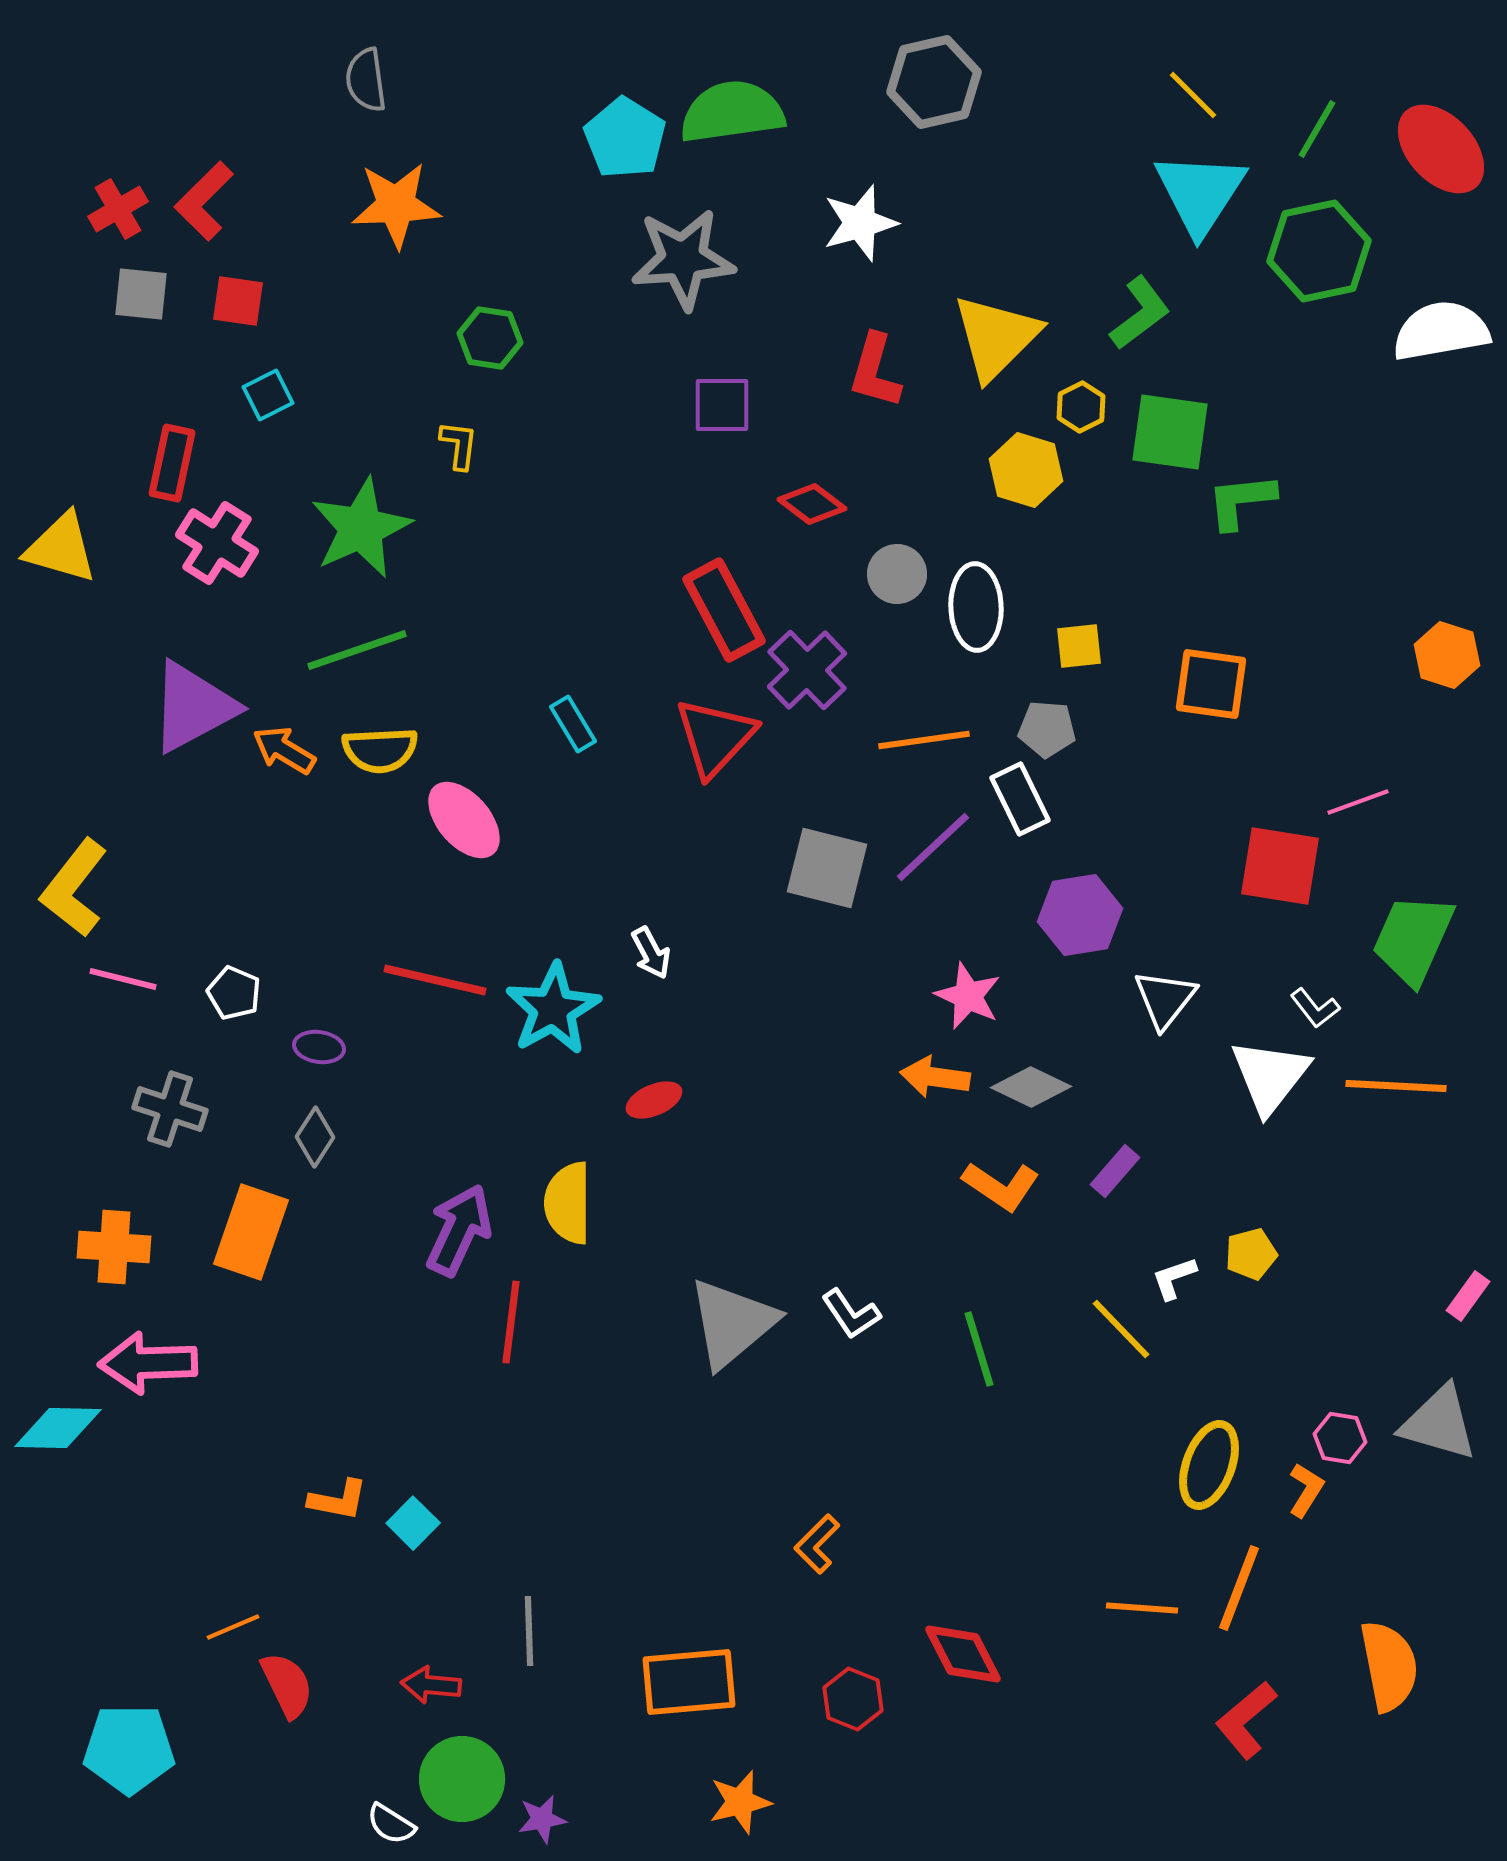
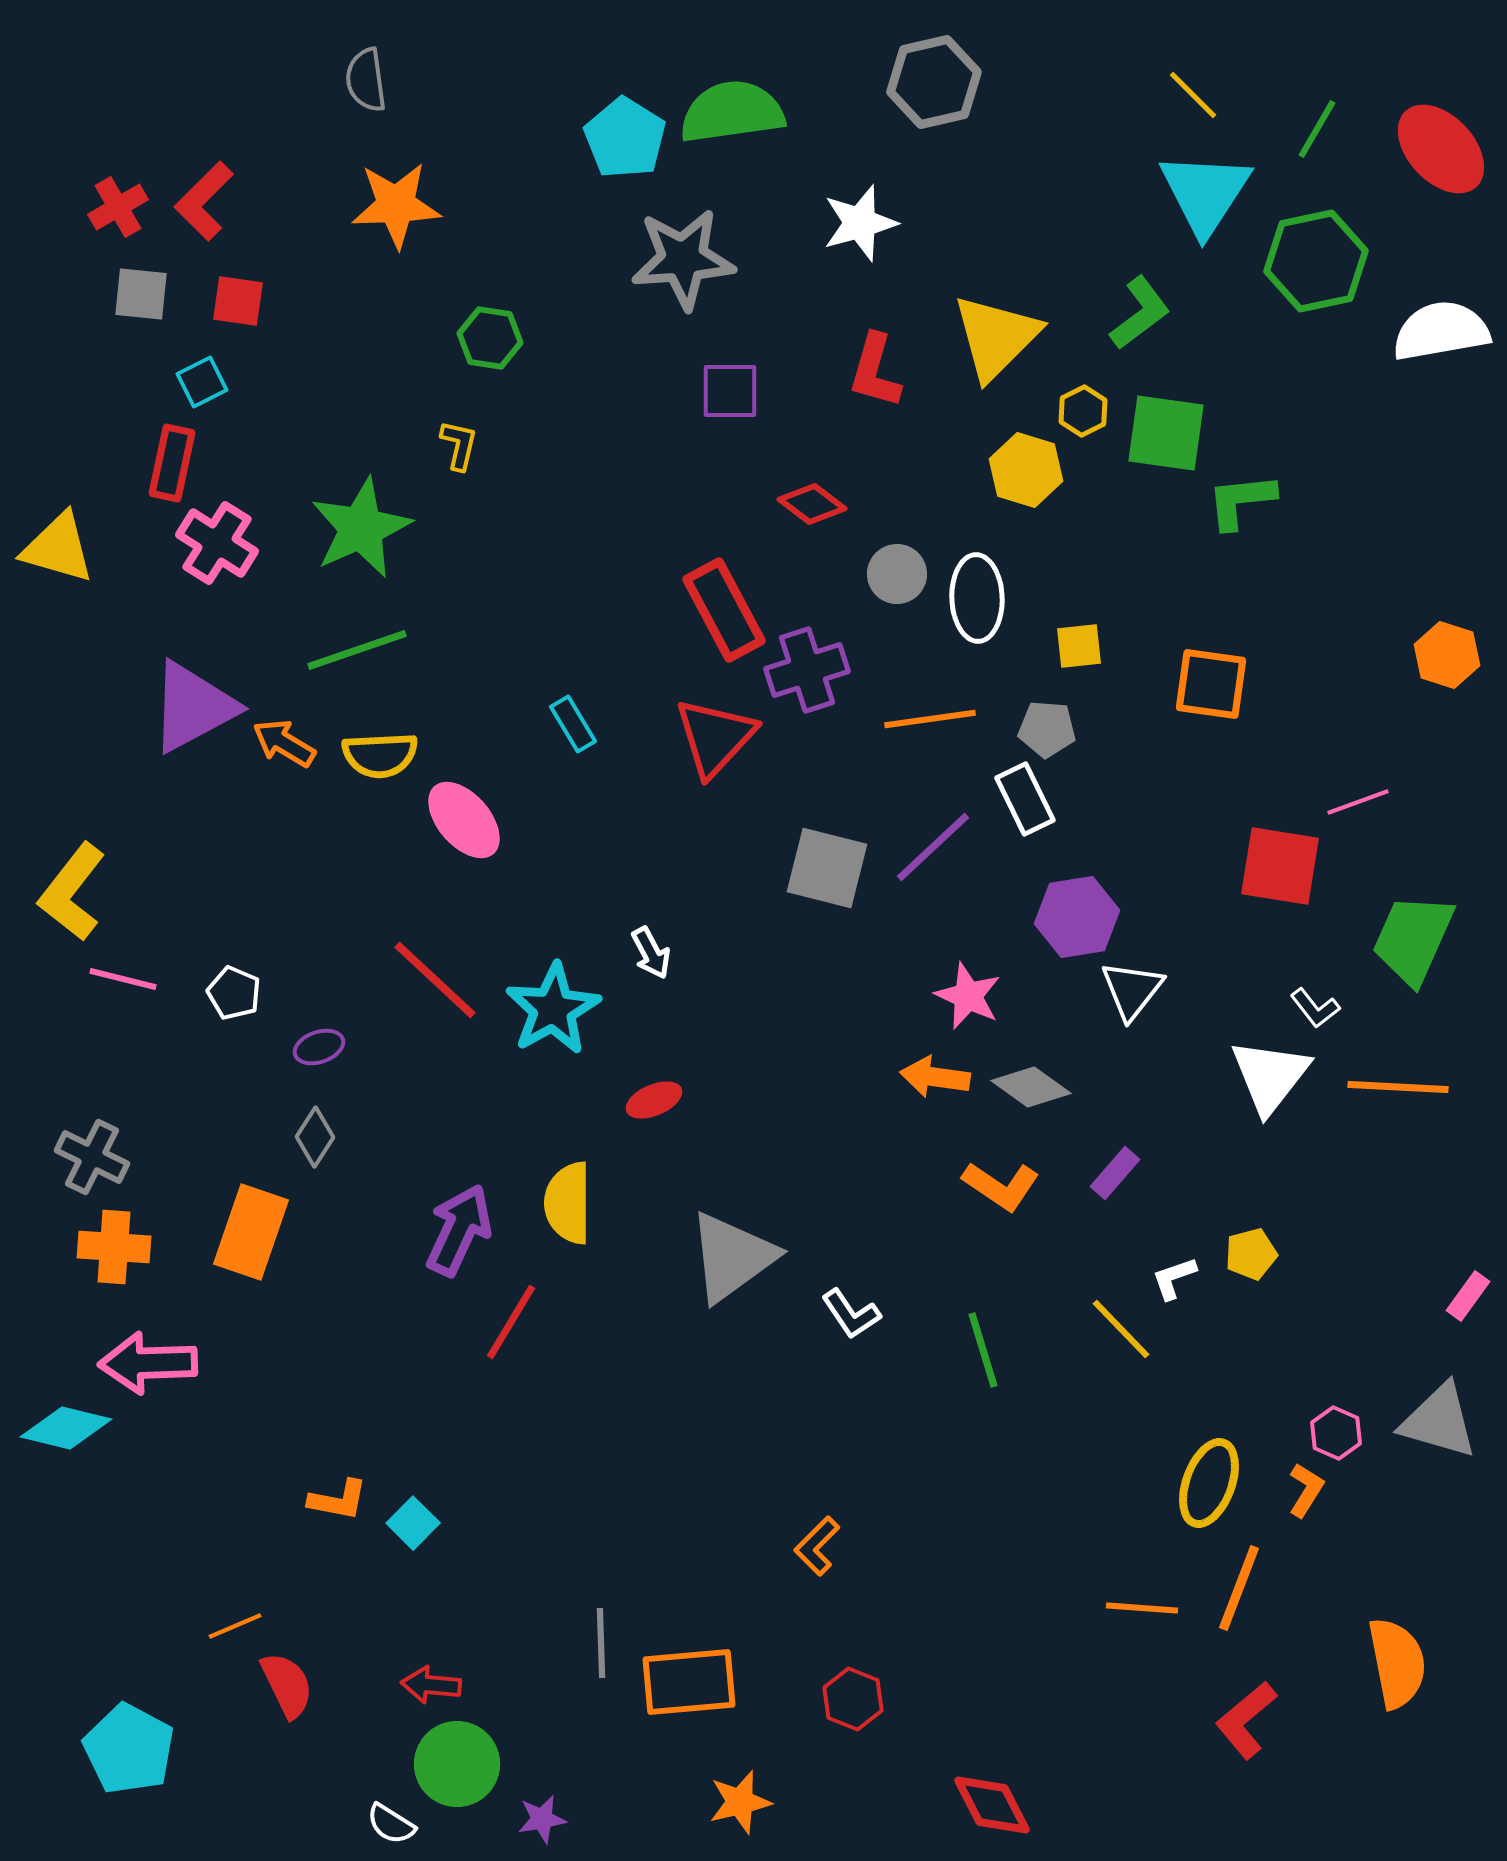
cyan triangle at (1200, 193): moved 5 px right
red cross at (118, 209): moved 2 px up
green hexagon at (1319, 251): moved 3 px left, 10 px down
cyan square at (268, 395): moved 66 px left, 13 px up
purple square at (722, 405): moved 8 px right, 14 px up
yellow hexagon at (1081, 407): moved 2 px right, 4 px down
green square at (1170, 432): moved 4 px left, 1 px down
yellow L-shape at (459, 445): rotated 6 degrees clockwise
yellow triangle at (61, 548): moved 3 px left
white ellipse at (976, 607): moved 1 px right, 9 px up
purple cross at (807, 670): rotated 26 degrees clockwise
orange line at (924, 740): moved 6 px right, 21 px up
orange arrow at (284, 750): moved 7 px up
yellow semicircle at (380, 750): moved 5 px down
white rectangle at (1020, 799): moved 5 px right
yellow L-shape at (74, 888): moved 2 px left, 4 px down
purple hexagon at (1080, 915): moved 3 px left, 2 px down
red line at (435, 980): rotated 30 degrees clockwise
white triangle at (1165, 999): moved 33 px left, 9 px up
purple ellipse at (319, 1047): rotated 27 degrees counterclockwise
orange line at (1396, 1086): moved 2 px right, 1 px down
gray diamond at (1031, 1087): rotated 10 degrees clockwise
gray cross at (170, 1109): moved 78 px left, 48 px down; rotated 8 degrees clockwise
purple rectangle at (1115, 1171): moved 2 px down
red line at (511, 1322): rotated 24 degrees clockwise
gray triangle at (732, 1323): moved 66 px up; rotated 4 degrees clockwise
green line at (979, 1349): moved 4 px right, 1 px down
gray triangle at (1439, 1423): moved 2 px up
cyan diamond at (58, 1428): moved 8 px right; rotated 12 degrees clockwise
pink hexagon at (1340, 1438): moved 4 px left, 5 px up; rotated 15 degrees clockwise
yellow ellipse at (1209, 1465): moved 18 px down
orange L-shape at (817, 1544): moved 2 px down
orange line at (233, 1627): moved 2 px right, 1 px up
gray line at (529, 1631): moved 72 px right, 12 px down
red diamond at (963, 1654): moved 29 px right, 151 px down
orange semicircle at (1389, 1666): moved 8 px right, 3 px up
cyan pentagon at (129, 1749): rotated 28 degrees clockwise
green circle at (462, 1779): moved 5 px left, 15 px up
